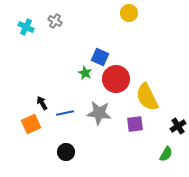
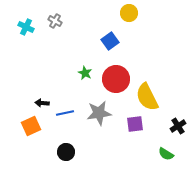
blue square: moved 10 px right, 16 px up; rotated 30 degrees clockwise
black arrow: rotated 56 degrees counterclockwise
gray star: rotated 15 degrees counterclockwise
orange square: moved 2 px down
green semicircle: rotated 91 degrees clockwise
